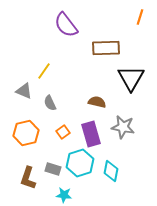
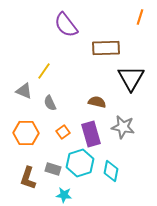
orange hexagon: rotated 15 degrees clockwise
